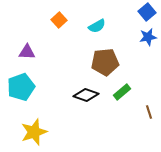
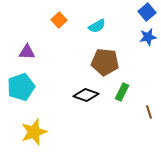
brown pentagon: rotated 12 degrees clockwise
green rectangle: rotated 24 degrees counterclockwise
